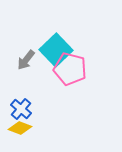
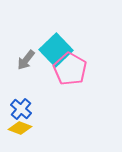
pink pentagon: rotated 16 degrees clockwise
